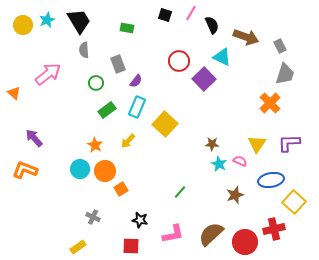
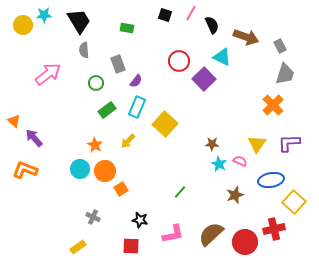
cyan star at (47, 20): moved 3 px left, 5 px up; rotated 21 degrees clockwise
orange triangle at (14, 93): moved 28 px down
orange cross at (270, 103): moved 3 px right, 2 px down
